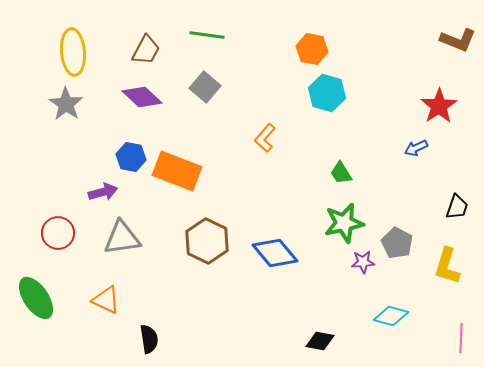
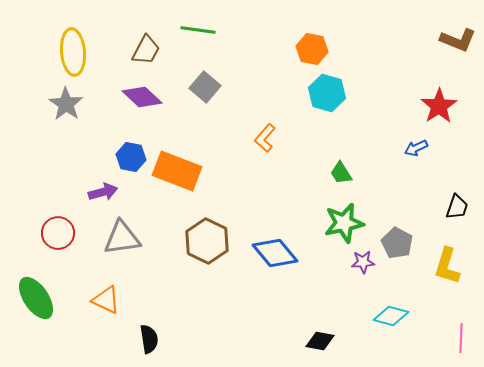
green line: moved 9 px left, 5 px up
